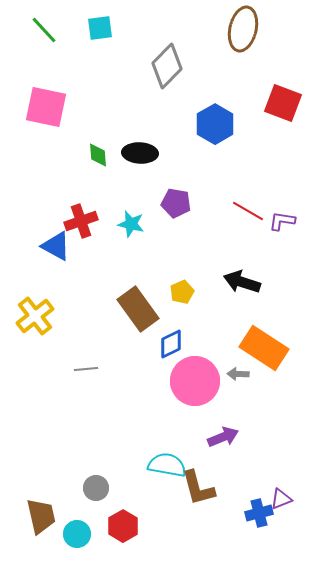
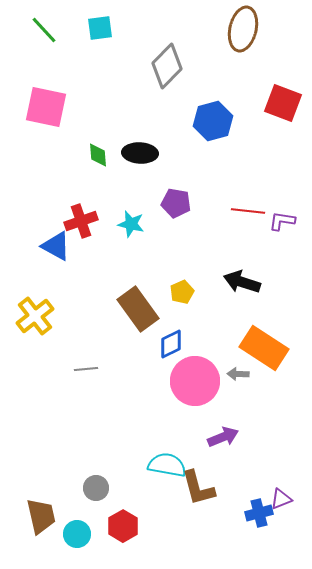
blue hexagon: moved 2 px left, 3 px up; rotated 15 degrees clockwise
red line: rotated 24 degrees counterclockwise
